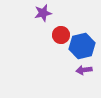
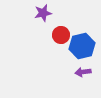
purple arrow: moved 1 px left, 2 px down
